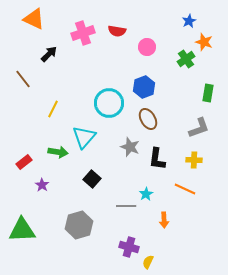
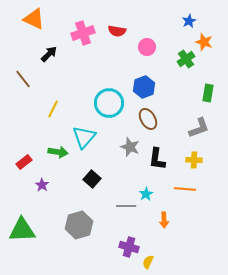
orange line: rotated 20 degrees counterclockwise
